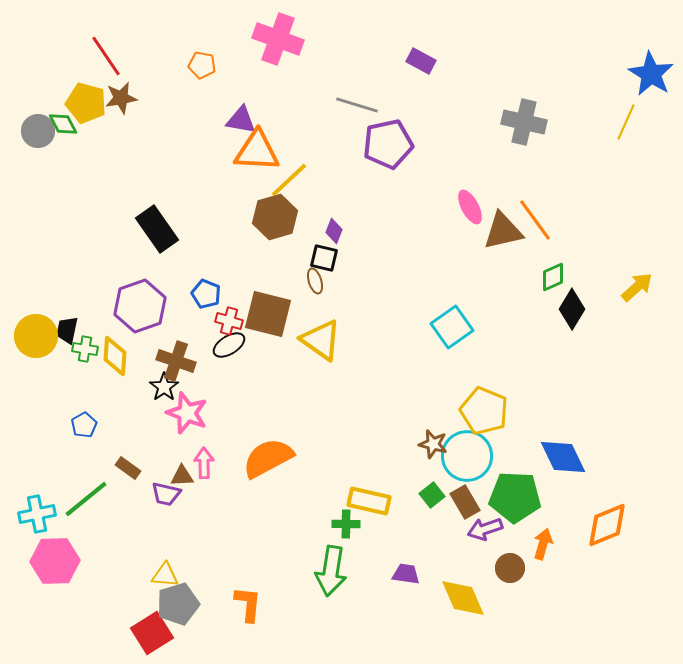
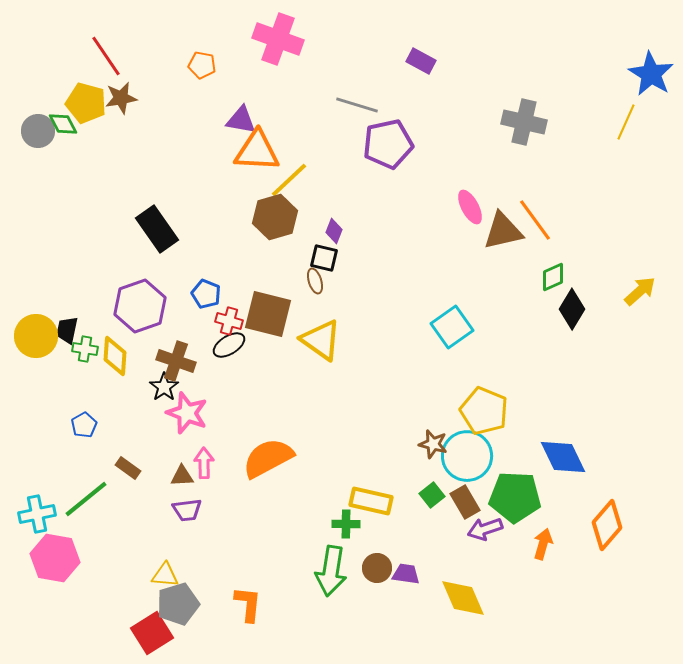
yellow arrow at (637, 287): moved 3 px right, 4 px down
purple trapezoid at (166, 494): moved 21 px right, 16 px down; rotated 20 degrees counterclockwise
yellow rectangle at (369, 501): moved 2 px right
orange diamond at (607, 525): rotated 27 degrees counterclockwise
pink hexagon at (55, 561): moved 3 px up; rotated 12 degrees clockwise
brown circle at (510, 568): moved 133 px left
